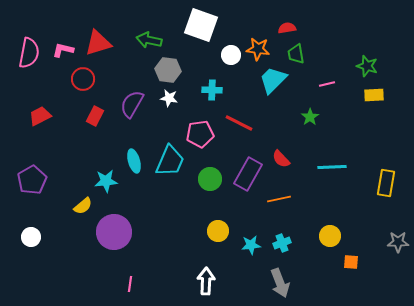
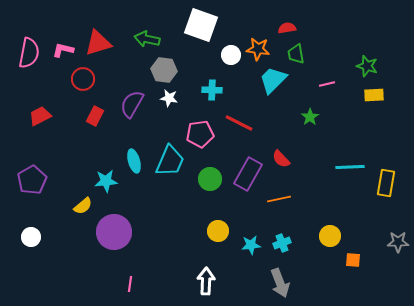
green arrow at (149, 40): moved 2 px left, 1 px up
gray hexagon at (168, 70): moved 4 px left
cyan line at (332, 167): moved 18 px right
orange square at (351, 262): moved 2 px right, 2 px up
